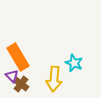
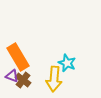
cyan star: moved 7 px left
purple triangle: rotated 24 degrees counterclockwise
brown cross: moved 2 px right, 4 px up
